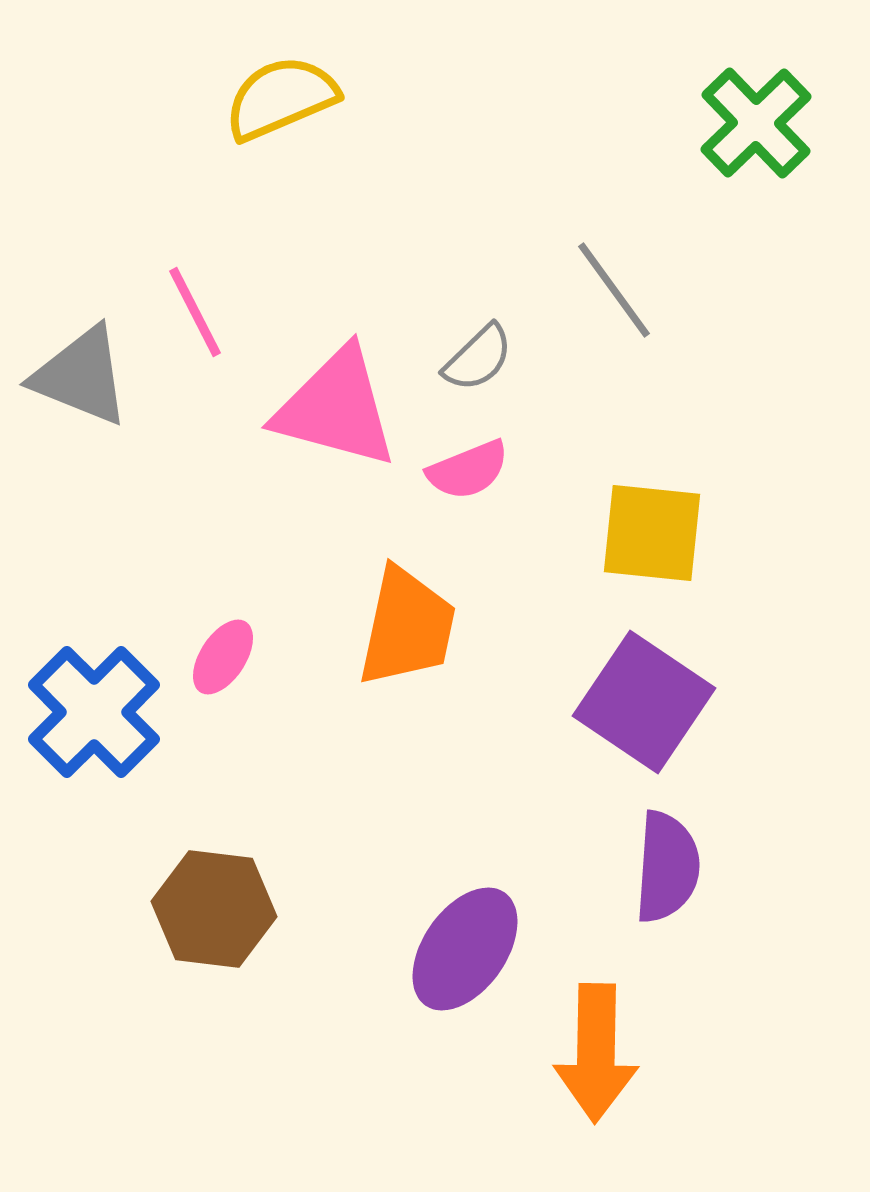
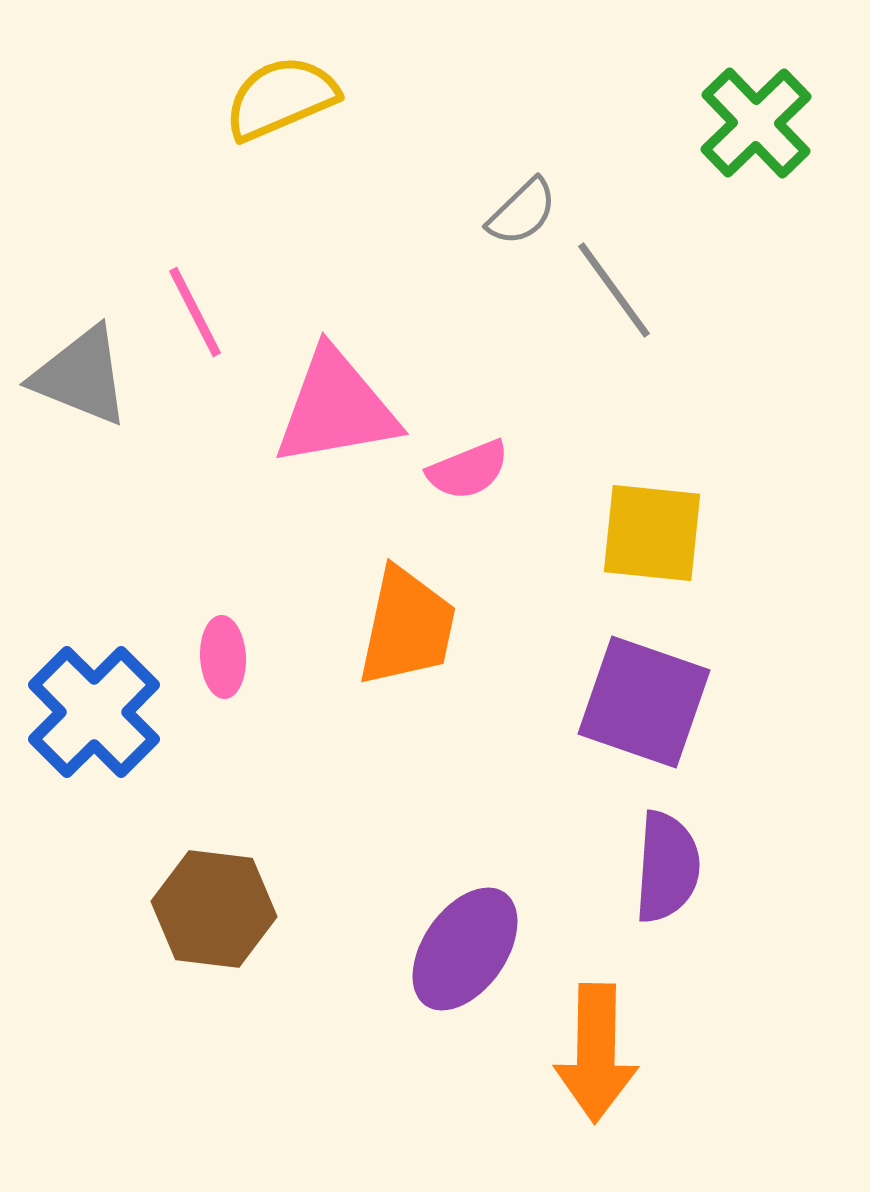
gray semicircle: moved 44 px right, 146 px up
pink triangle: rotated 25 degrees counterclockwise
pink ellipse: rotated 36 degrees counterclockwise
purple square: rotated 15 degrees counterclockwise
